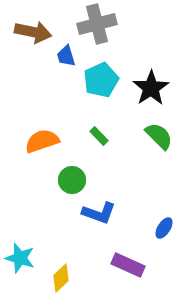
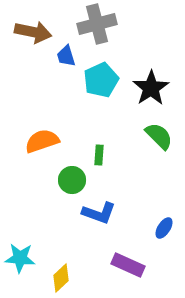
green rectangle: moved 19 px down; rotated 48 degrees clockwise
cyan star: rotated 12 degrees counterclockwise
